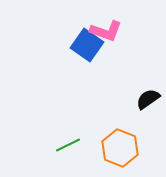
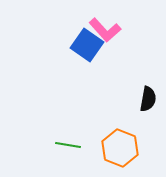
pink L-shape: moved 1 px left, 1 px up; rotated 28 degrees clockwise
black semicircle: rotated 135 degrees clockwise
green line: rotated 35 degrees clockwise
